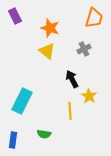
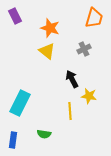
yellow star: rotated 21 degrees counterclockwise
cyan rectangle: moved 2 px left, 2 px down
